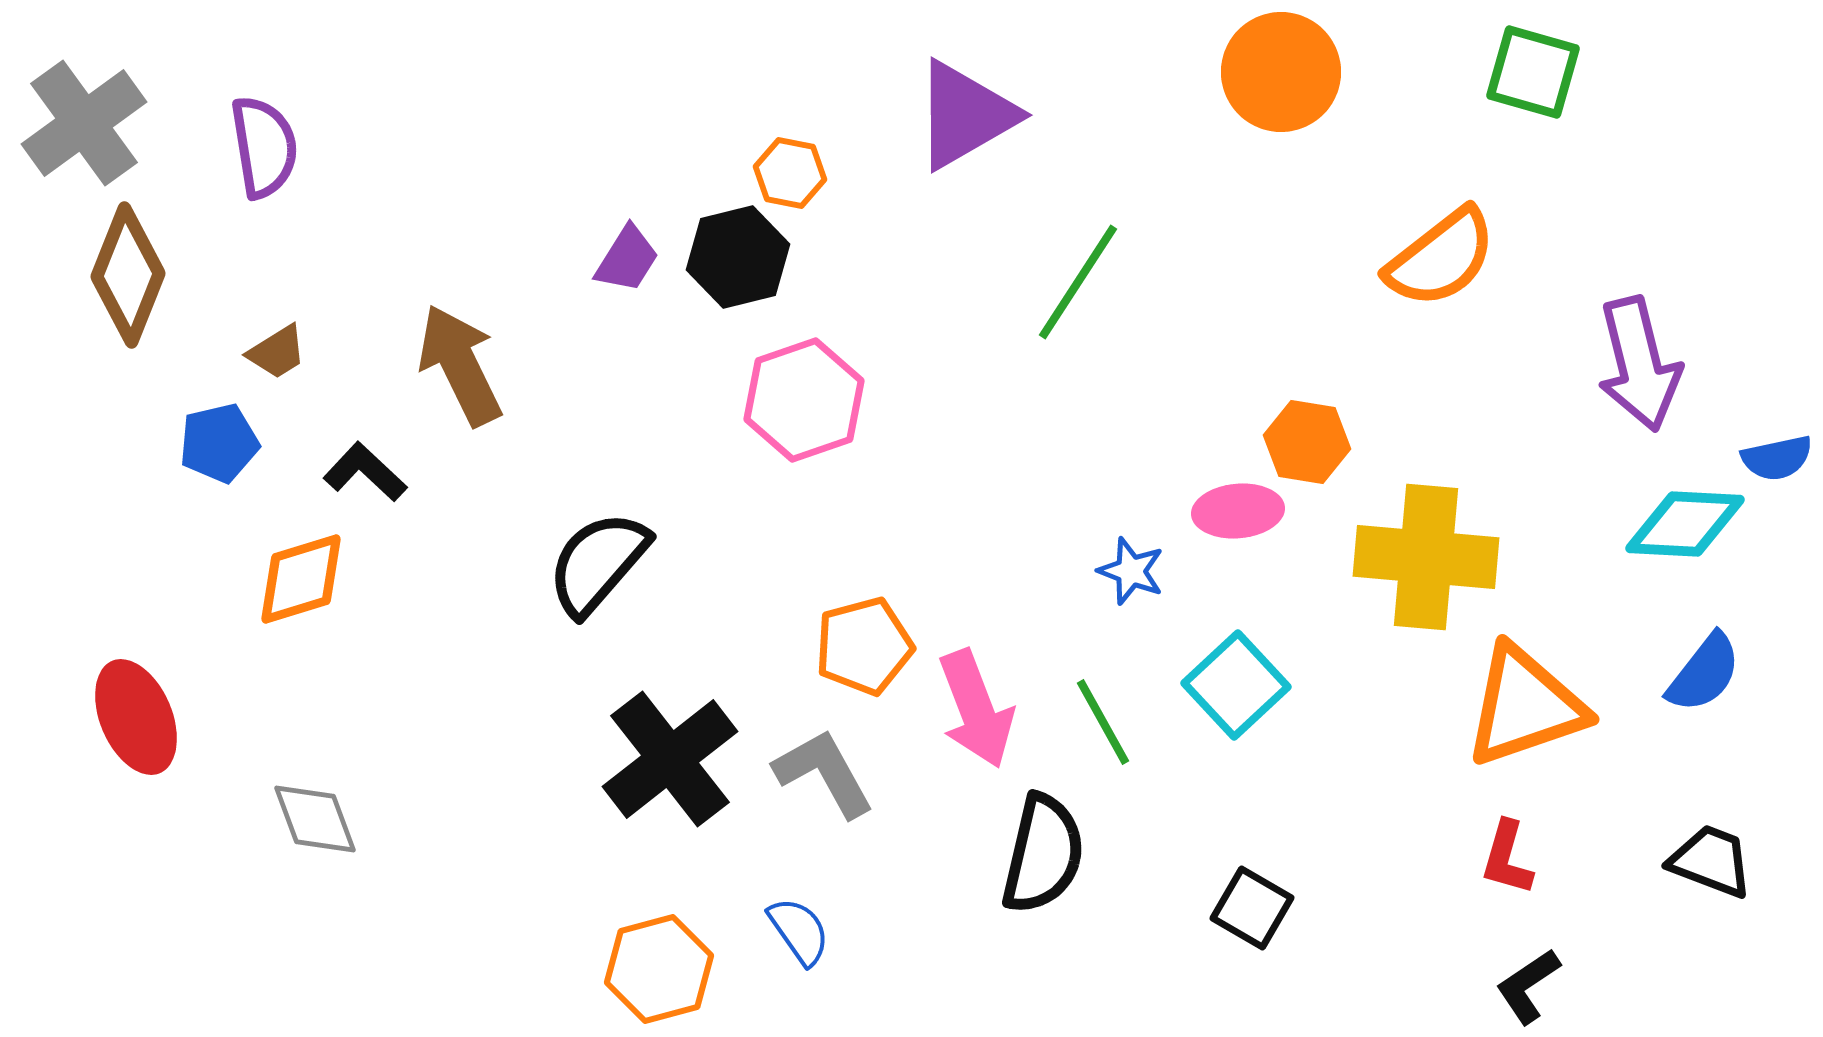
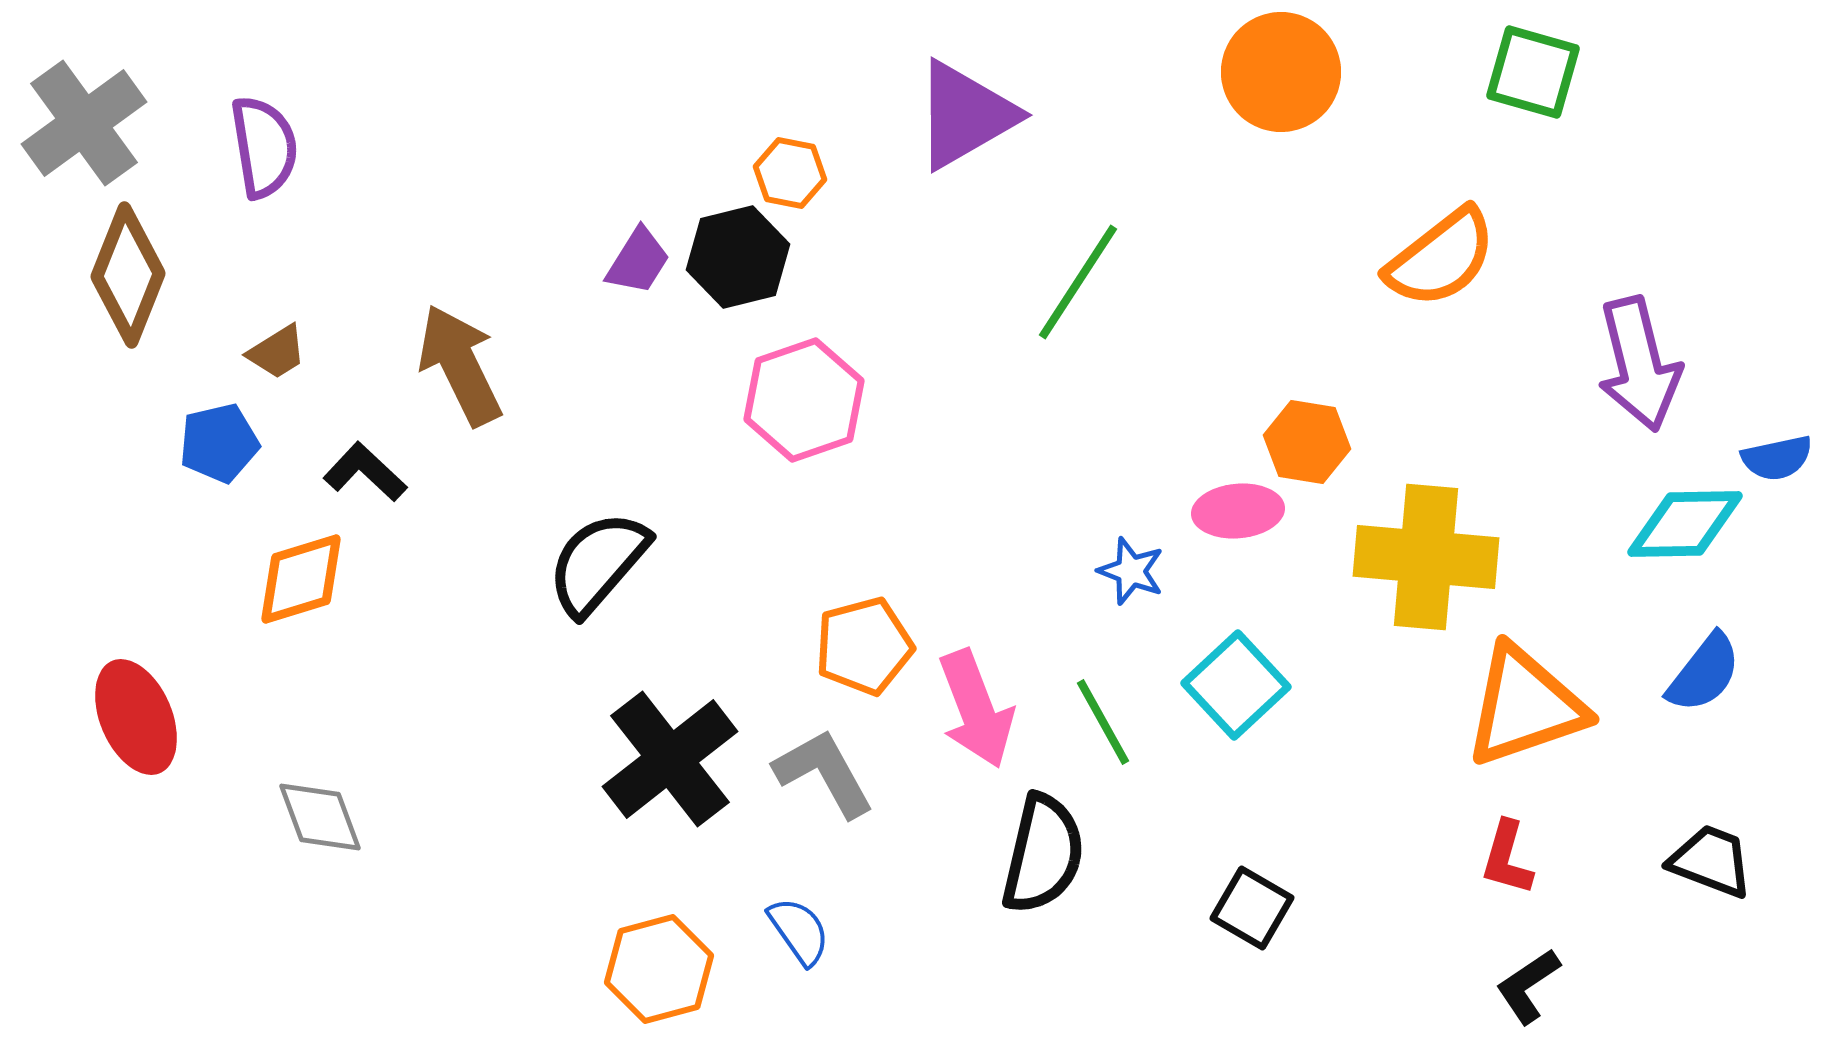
purple trapezoid at (627, 259): moved 11 px right, 2 px down
cyan diamond at (1685, 524): rotated 4 degrees counterclockwise
gray diamond at (315, 819): moved 5 px right, 2 px up
